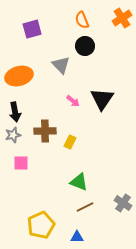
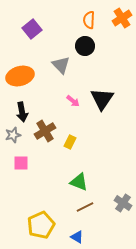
orange semicircle: moved 7 px right; rotated 24 degrees clockwise
purple square: rotated 24 degrees counterclockwise
orange ellipse: moved 1 px right
black arrow: moved 7 px right
brown cross: rotated 30 degrees counterclockwise
blue triangle: rotated 32 degrees clockwise
